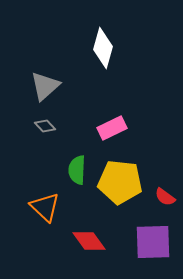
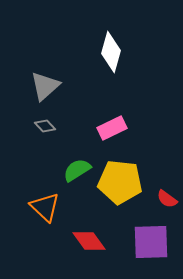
white diamond: moved 8 px right, 4 px down
green semicircle: rotated 56 degrees clockwise
red semicircle: moved 2 px right, 2 px down
purple square: moved 2 px left
